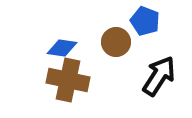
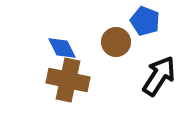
blue diamond: rotated 56 degrees clockwise
